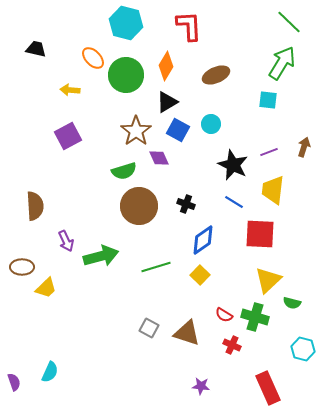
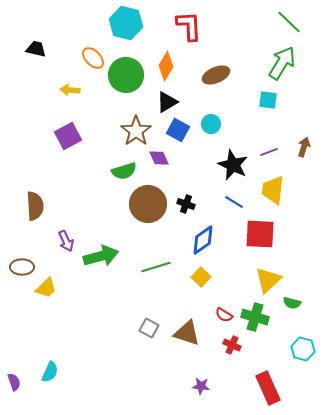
brown circle at (139, 206): moved 9 px right, 2 px up
yellow square at (200, 275): moved 1 px right, 2 px down
